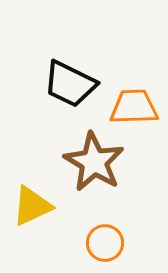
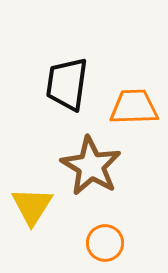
black trapezoid: moved 3 px left; rotated 72 degrees clockwise
brown star: moved 3 px left, 4 px down
yellow triangle: rotated 33 degrees counterclockwise
